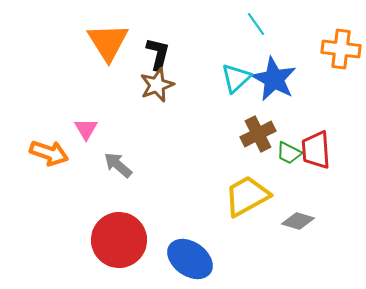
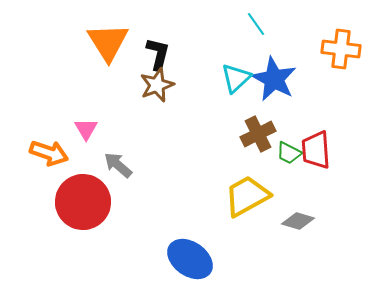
red circle: moved 36 px left, 38 px up
